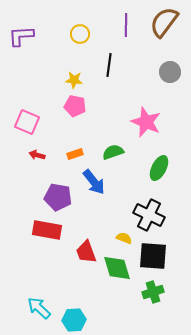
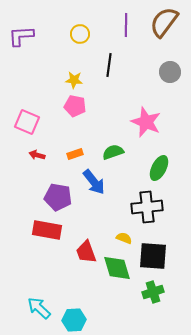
black cross: moved 2 px left, 8 px up; rotated 32 degrees counterclockwise
